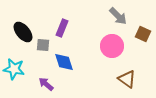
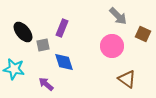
gray square: rotated 16 degrees counterclockwise
